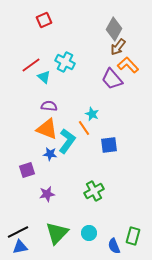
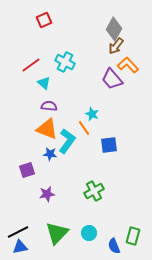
brown arrow: moved 2 px left, 1 px up
cyan triangle: moved 6 px down
